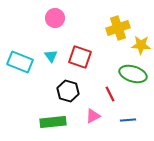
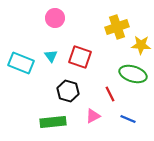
yellow cross: moved 1 px left, 1 px up
cyan rectangle: moved 1 px right, 1 px down
blue line: moved 1 px up; rotated 28 degrees clockwise
